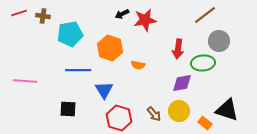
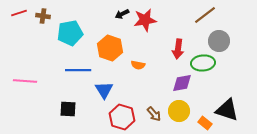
cyan pentagon: moved 1 px up
red hexagon: moved 3 px right, 1 px up
